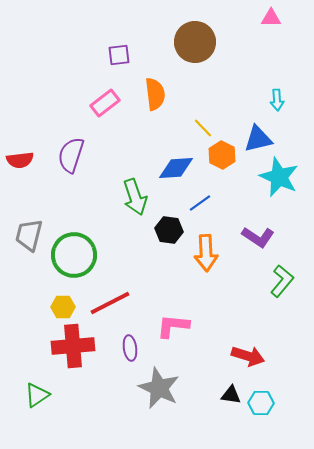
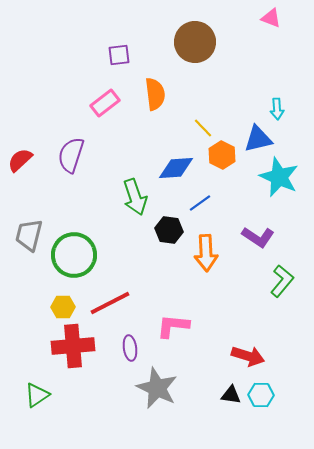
pink triangle: rotated 20 degrees clockwise
cyan arrow: moved 9 px down
red semicircle: rotated 144 degrees clockwise
gray star: moved 2 px left
cyan hexagon: moved 8 px up
